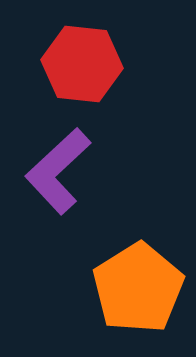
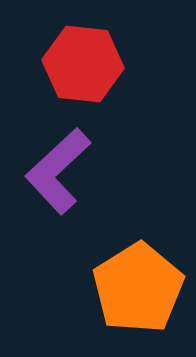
red hexagon: moved 1 px right
